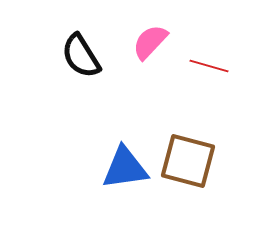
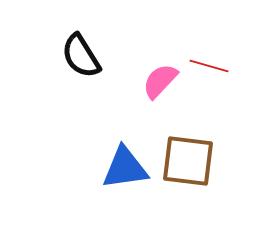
pink semicircle: moved 10 px right, 39 px down
brown square: rotated 8 degrees counterclockwise
